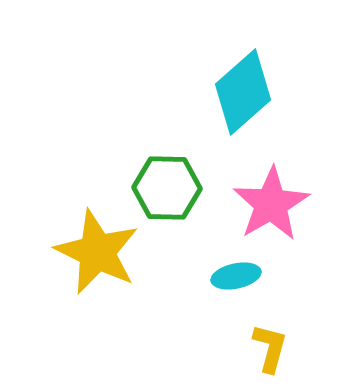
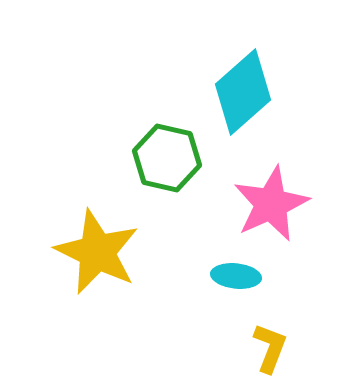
green hexagon: moved 30 px up; rotated 12 degrees clockwise
pink star: rotated 6 degrees clockwise
cyan ellipse: rotated 18 degrees clockwise
yellow L-shape: rotated 6 degrees clockwise
